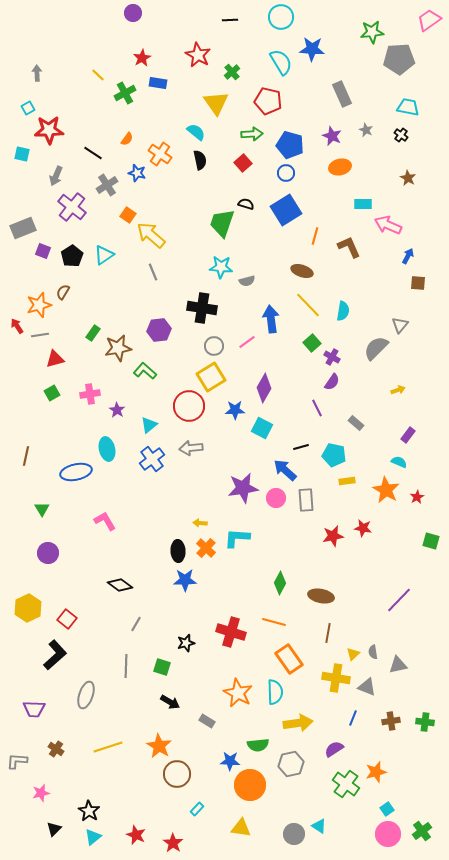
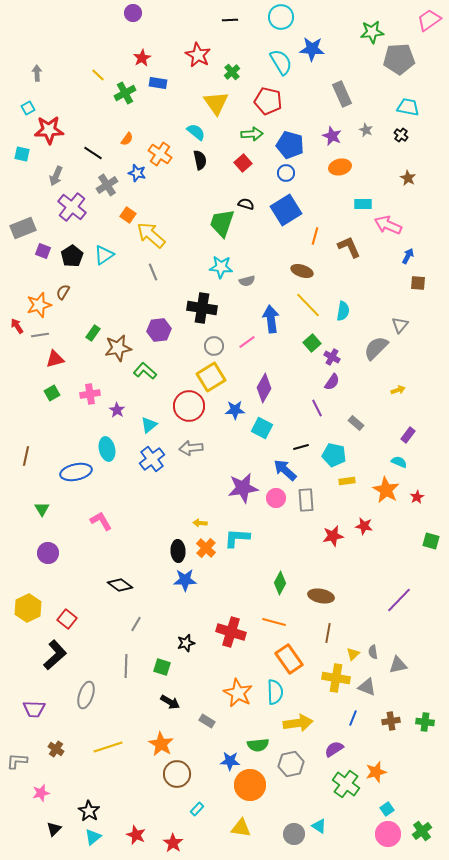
pink L-shape at (105, 521): moved 4 px left
red star at (363, 528): moved 1 px right, 2 px up
orange star at (159, 746): moved 2 px right, 2 px up
